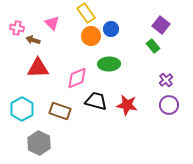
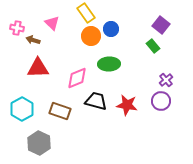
purple circle: moved 8 px left, 4 px up
